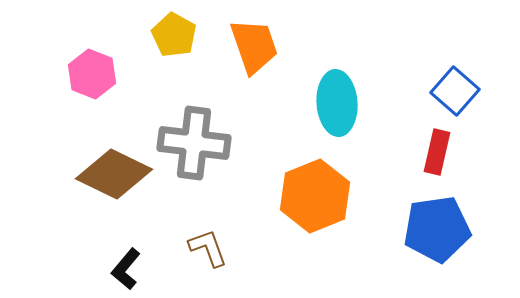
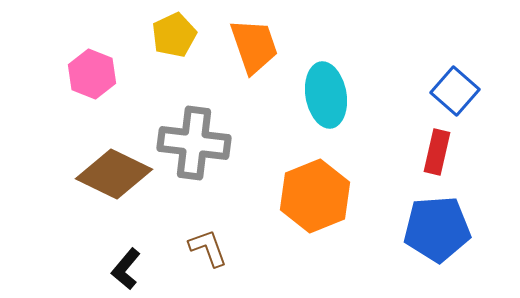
yellow pentagon: rotated 18 degrees clockwise
cyan ellipse: moved 11 px left, 8 px up; rotated 6 degrees counterclockwise
blue pentagon: rotated 4 degrees clockwise
